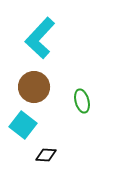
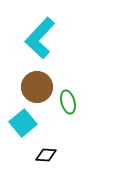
brown circle: moved 3 px right
green ellipse: moved 14 px left, 1 px down
cyan square: moved 2 px up; rotated 12 degrees clockwise
